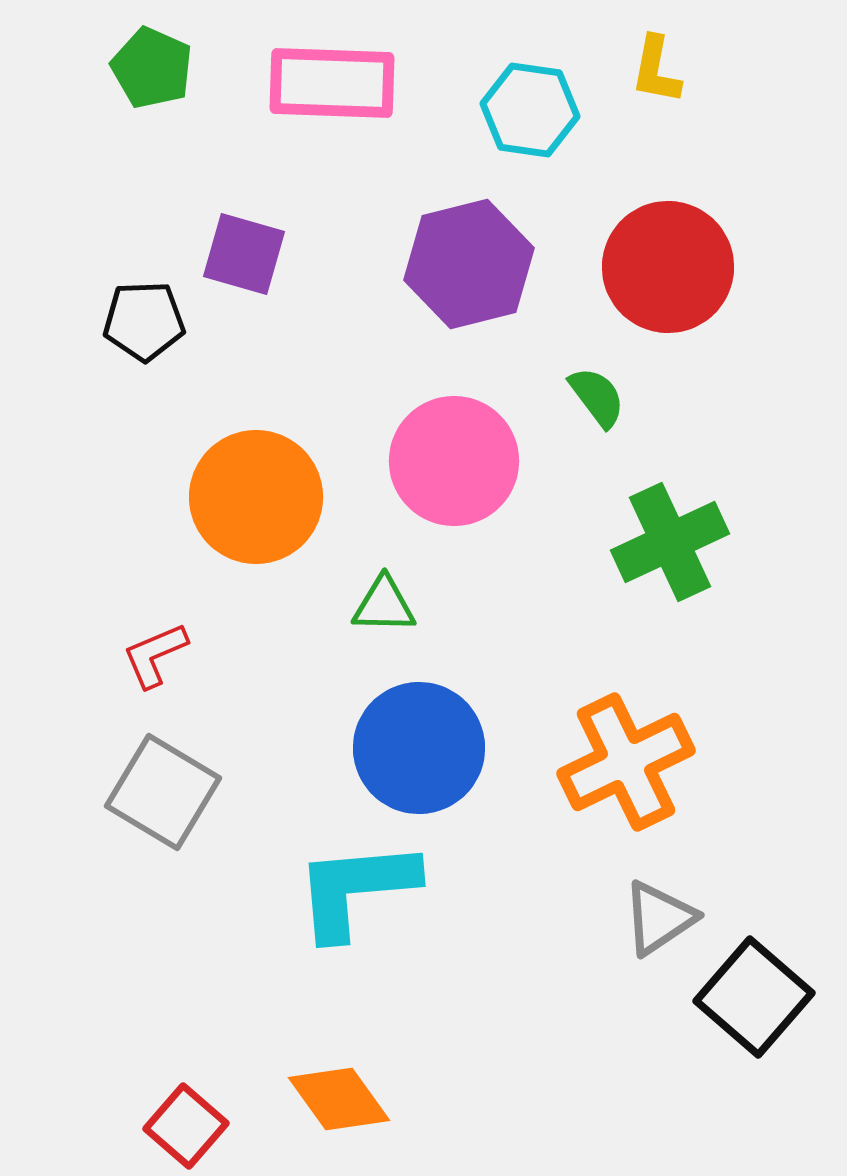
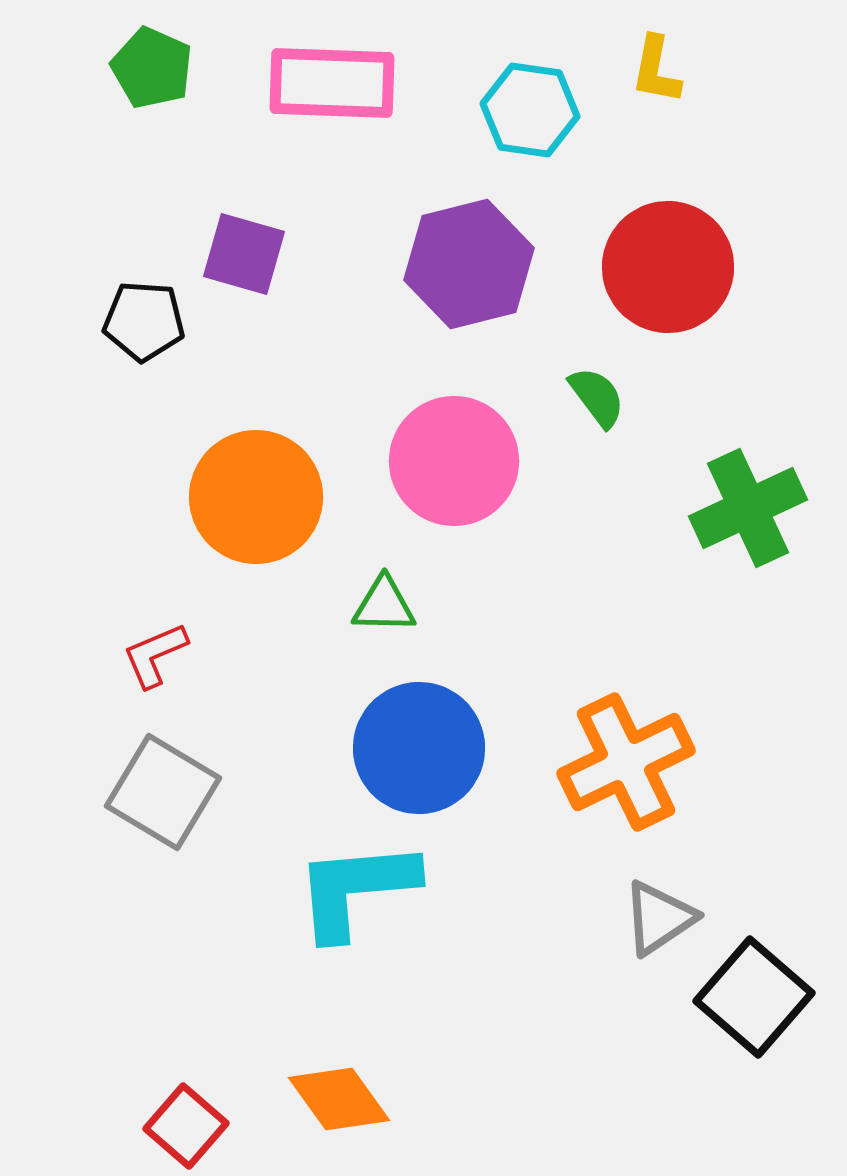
black pentagon: rotated 6 degrees clockwise
green cross: moved 78 px right, 34 px up
